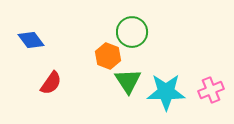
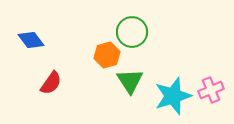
orange hexagon: moved 1 px left, 1 px up; rotated 25 degrees clockwise
green triangle: moved 2 px right
cyan star: moved 7 px right, 4 px down; rotated 18 degrees counterclockwise
